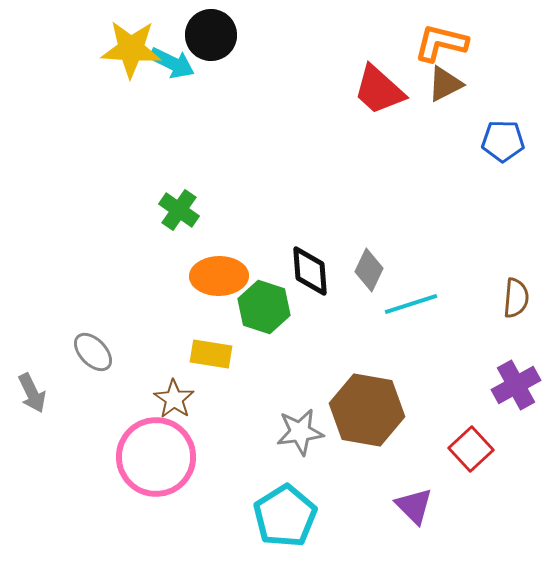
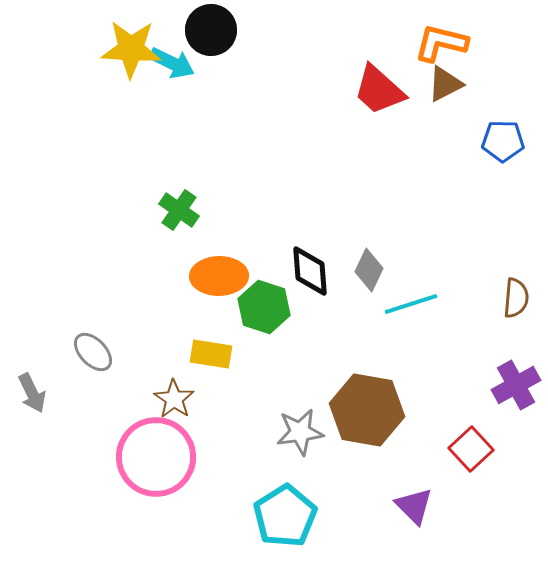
black circle: moved 5 px up
